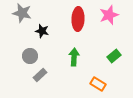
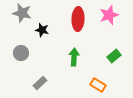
black star: moved 1 px up
gray circle: moved 9 px left, 3 px up
gray rectangle: moved 8 px down
orange rectangle: moved 1 px down
